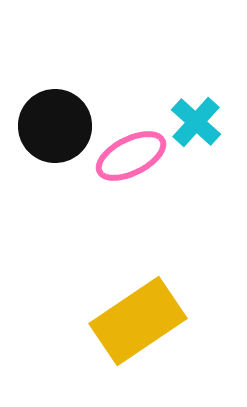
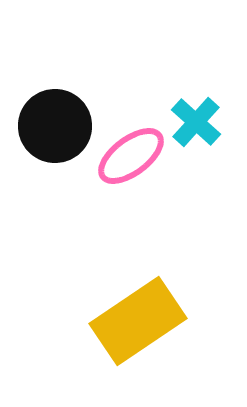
pink ellipse: rotated 10 degrees counterclockwise
